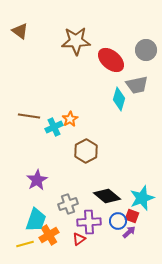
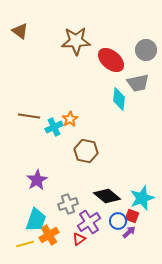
gray trapezoid: moved 1 px right, 2 px up
cyan diamond: rotated 10 degrees counterclockwise
brown hexagon: rotated 20 degrees counterclockwise
purple cross: rotated 30 degrees counterclockwise
